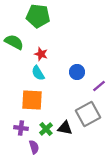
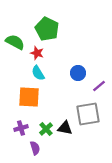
green pentagon: moved 9 px right, 13 px down; rotated 20 degrees clockwise
green semicircle: moved 1 px right
red star: moved 4 px left, 1 px up
blue circle: moved 1 px right, 1 px down
orange square: moved 3 px left, 3 px up
gray square: rotated 20 degrees clockwise
purple cross: rotated 24 degrees counterclockwise
purple semicircle: moved 1 px right, 1 px down
